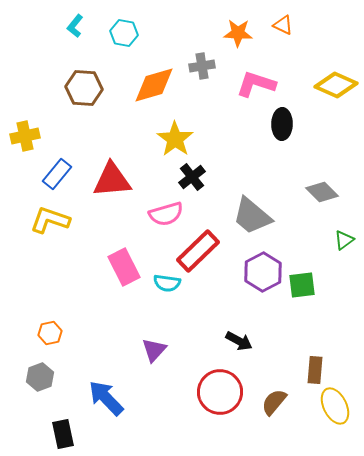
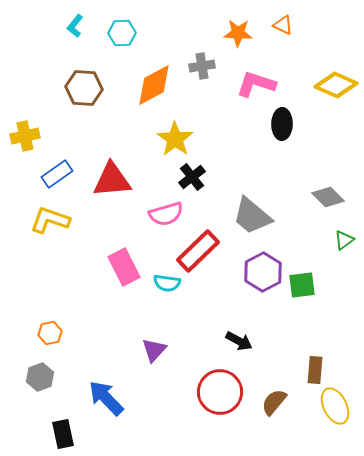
cyan hexagon: moved 2 px left; rotated 12 degrees counterclockwise
orange diamond: rotated 12 degrees counterclockwise
blue rectangle: rotated 16 degrees clockwise
gray diamond: moved 6 px right, 5 px down
